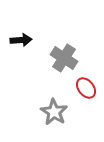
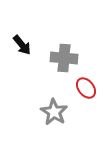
black arrow: moved 1 px right, 5 px down; rotated 55 degrees clockwise
gray cross: rotated 28 degrees counterclockwise
